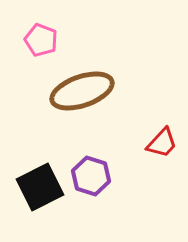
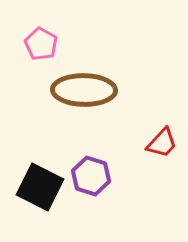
pink pentagon: moved 4 px down; rotated 8 degrees clockwise
brown ellipse: moved 2 px right, 1 px up; rotated 20 degrees clockwise
black square: rotated 36 degrees counterclockwise
